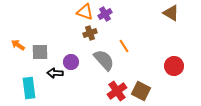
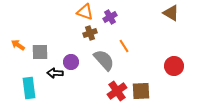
purple cross: moved 5 px right, 3 px down
brown square: rotated 30 degrees counterclockwise
